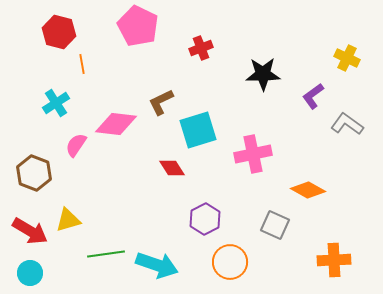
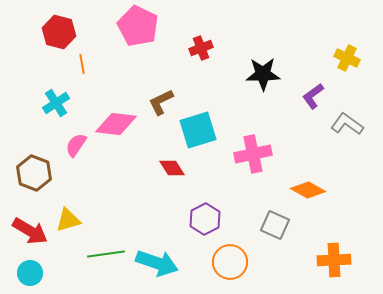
cyan arrow: moved 2 px up
